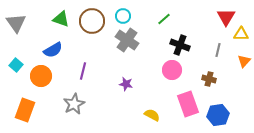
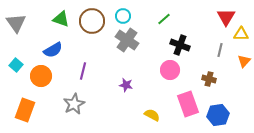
gray line: moved 2 px right
pink circle: moved 2 px left
purple star: moved 1 px down
